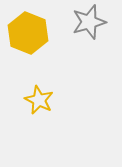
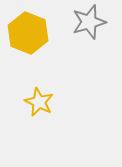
yellow star: moved 2 px down
